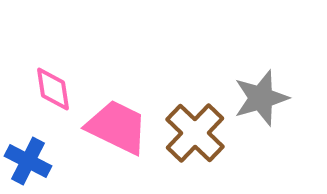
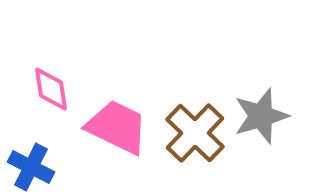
pink diamond: moved 2 px left
gray star: moved 18 px down
blue cross: moved 3 px right, 6 px down
